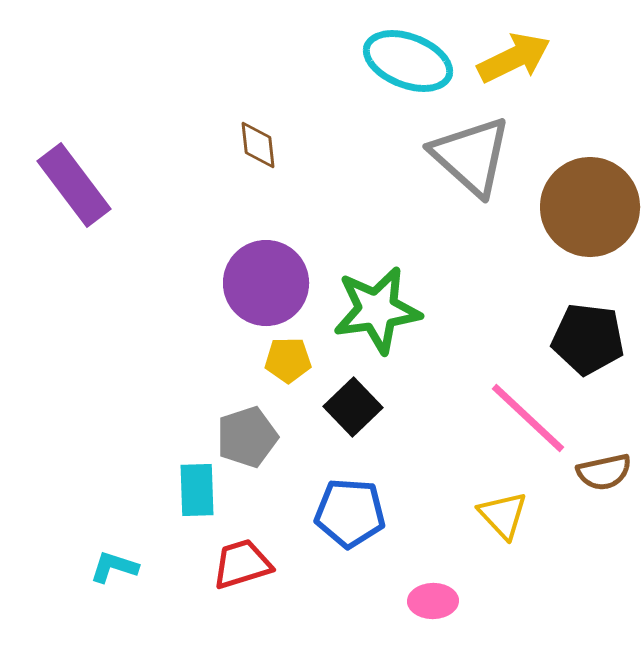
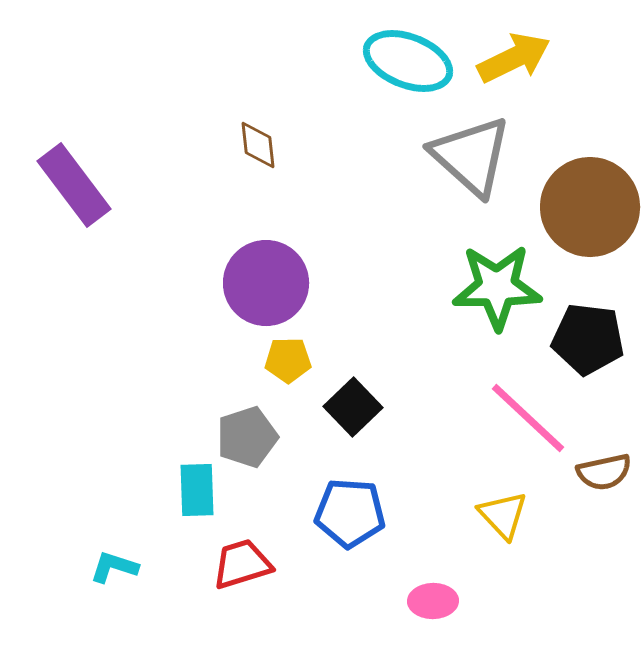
green star: moved 120 px right, 23 px up; rotated 8 degrees clockwise
